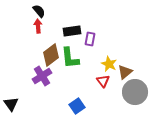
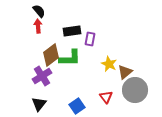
green L-shape: rotated 85 degrees counterclockwise
red triangle: moved 3 px right, 16 px down
gray circle: moved 2 px up
black triangle: moved 28 px right; rotated 14 degrees clockwise
